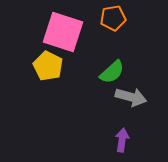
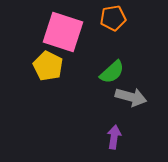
purple arrow: moved 8 px left, 3 px up
